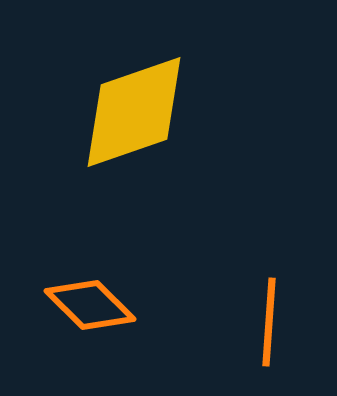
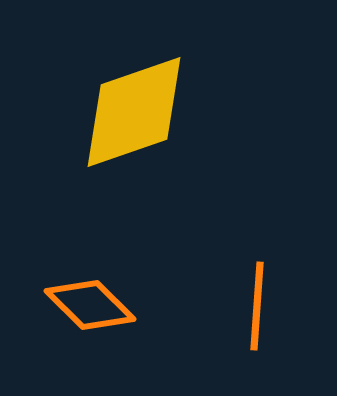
orange line: moved 12 px left, 16 px up
